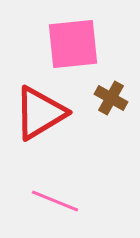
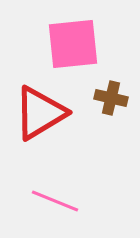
brown cross: rotated 16 degrees counterclockwise
